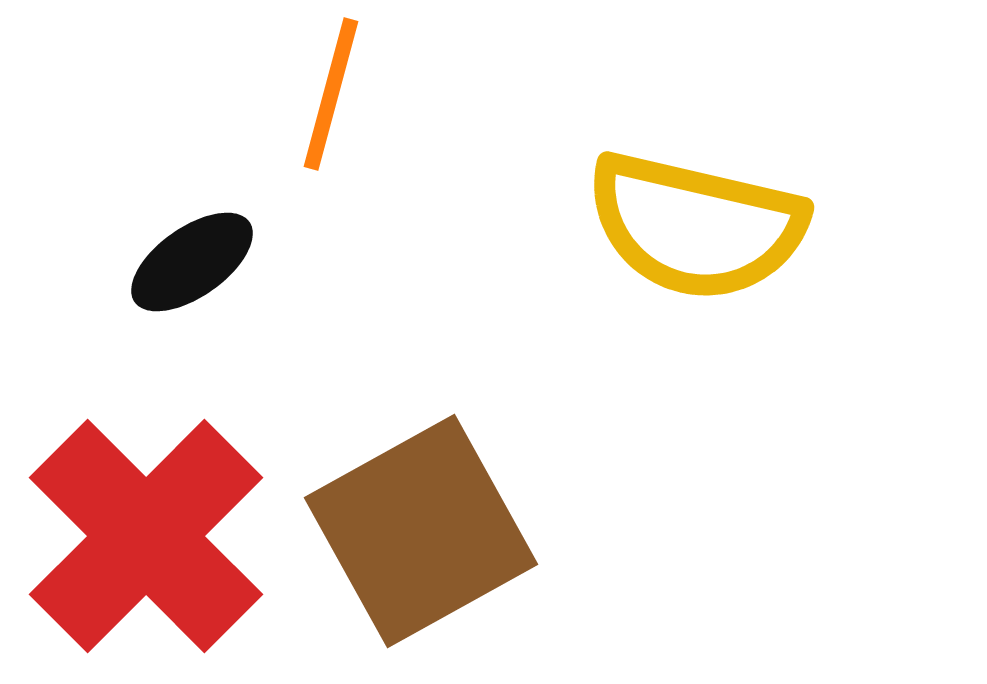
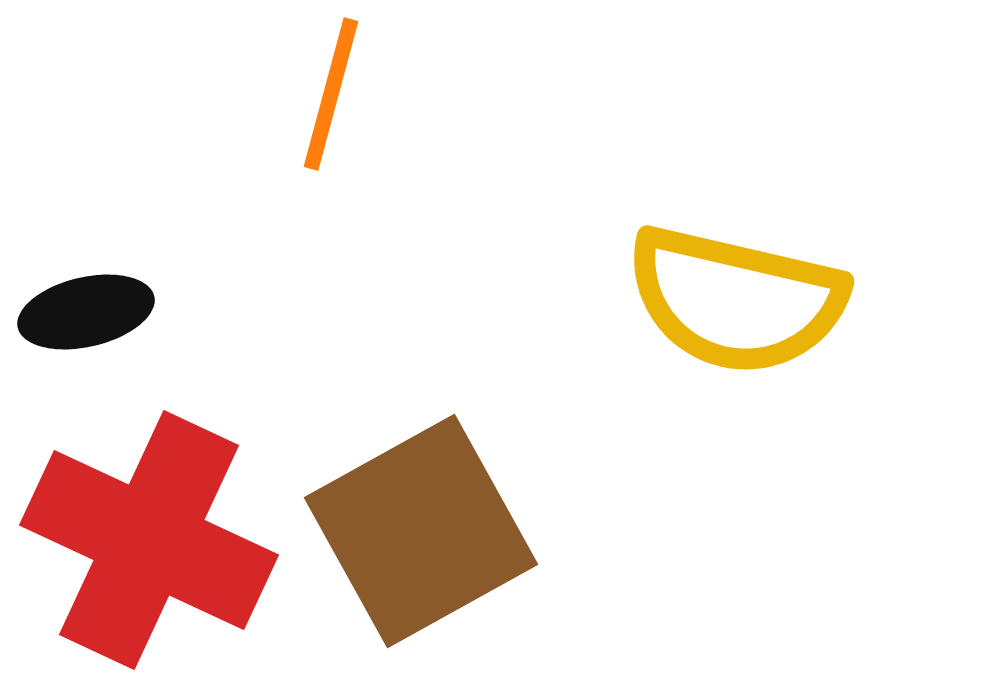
yellow semicircle: moved 40 px right, 74 px down
black ellipse: moved 106 px left, 50 px down; rotated 22 degrees clockwise
red cross: moved 3 px right, 4 px down; rotated 20 degrees counterclockwise
